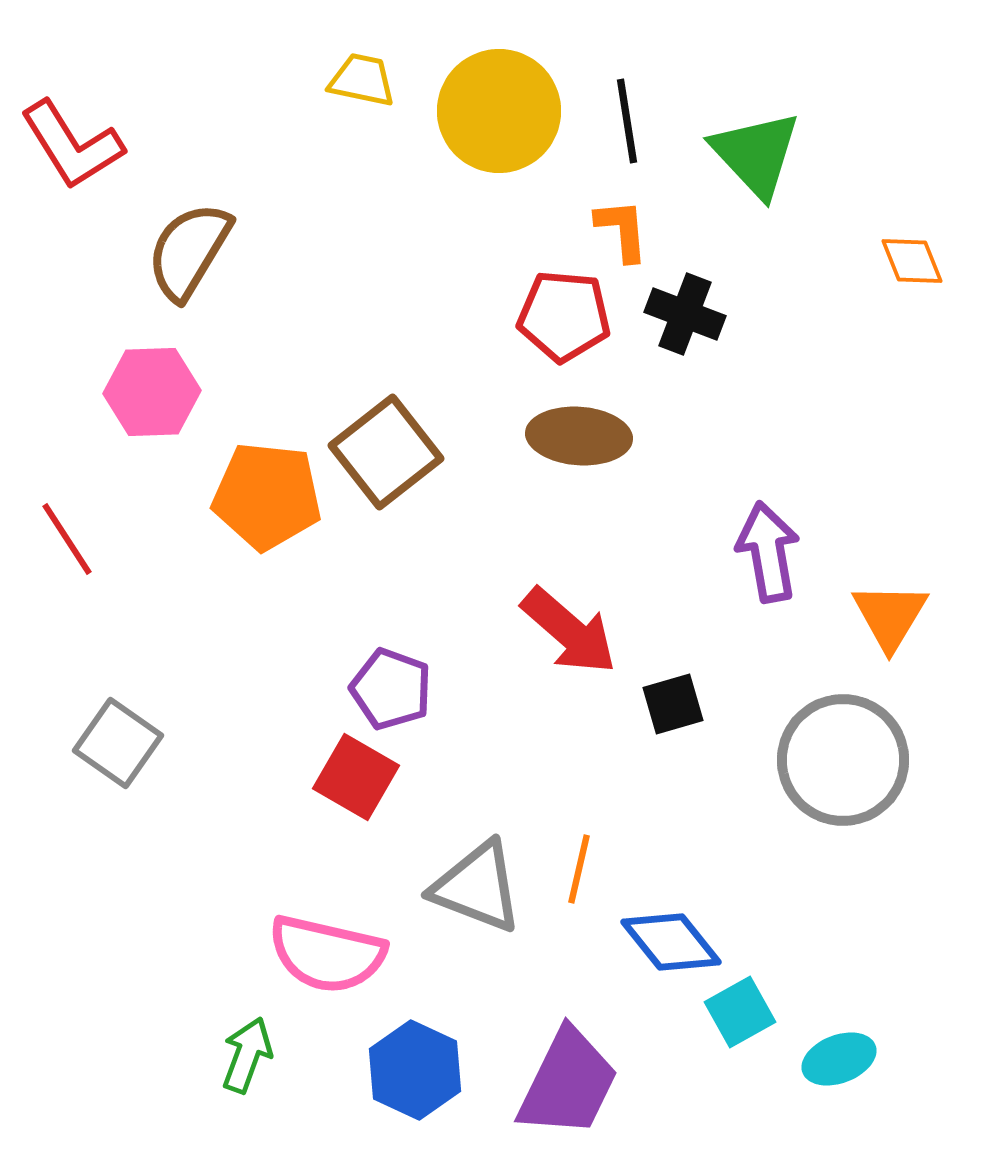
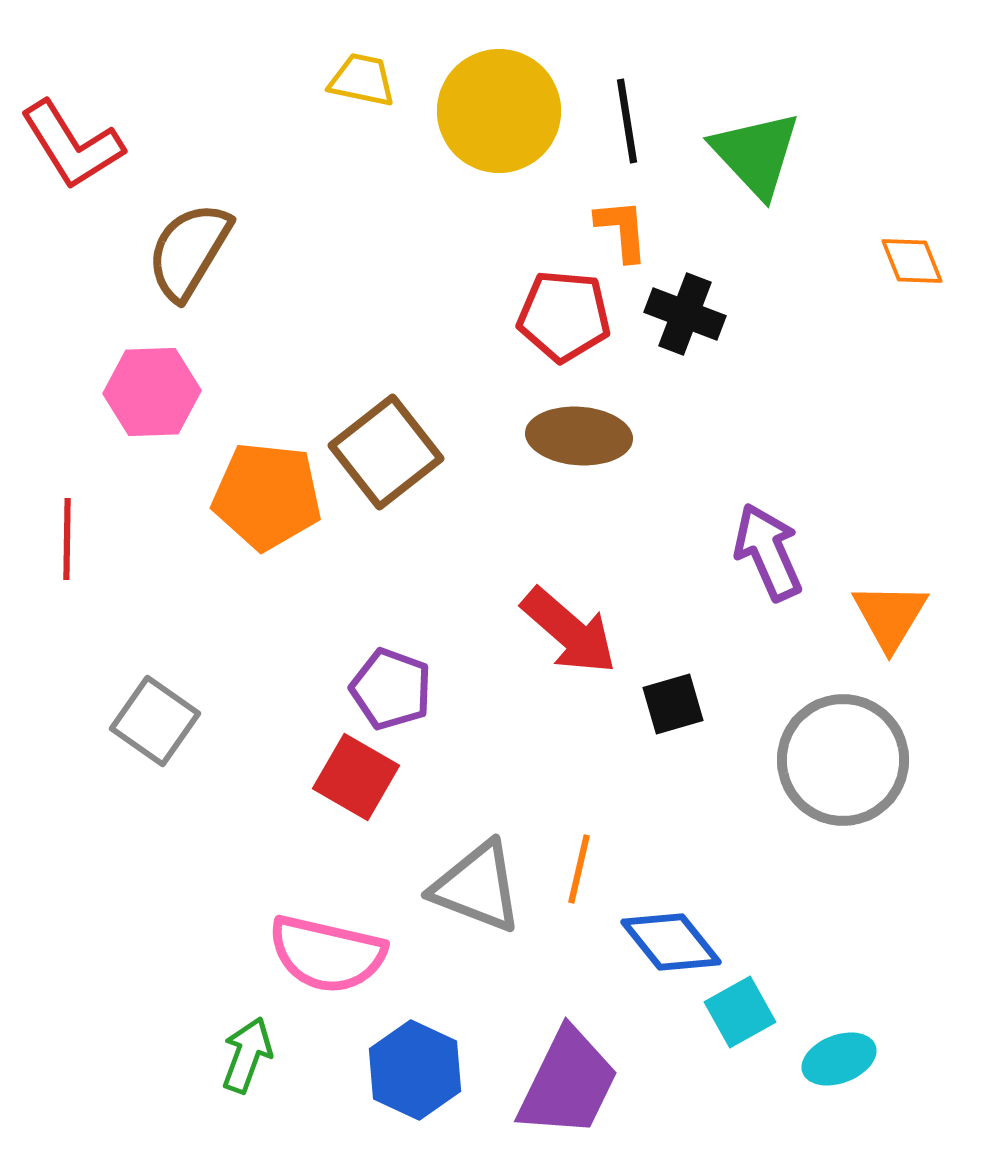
red line: rotated 34 degrees clockwise
purple arrow: rotated 14 degrees counterclockwise
gray square: moved 37 px right, 22 px up
